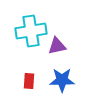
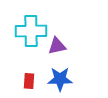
cyan cross: rotated 8 degrees clockwise
blue star: moved 2 px left, 1 px up
